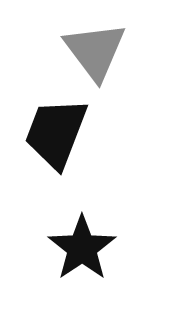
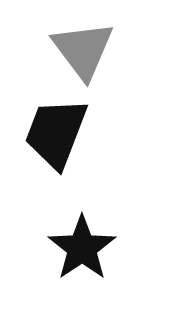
gray triangle: moved 12 px left, 1 px up
